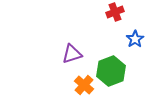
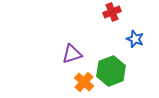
red cross: moved 3 px left
blue star: rotated 18 degrees counterclockwise
orange cross: moved 3 px up
